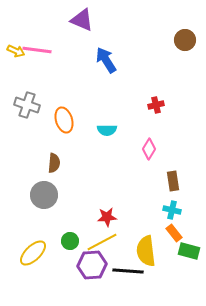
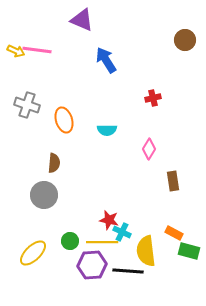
red cross: moved 3 px left, 7 px up
cyan cross: moved 50 px left, 22 px down; rotated 12 degrees clockwise
red star: moved 2 px right, 3 px down; rotated 18 degrees clockwise
orange rectangle: rotated 24 degrees counterclockwise
yellow line: rotated 28 degrees clockwise
